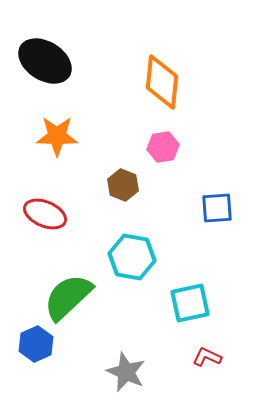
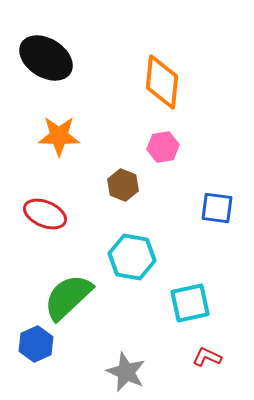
black ellipse: moved 1 px right, 3 px up
orange star: moved 2 px right
blue square: rotated 12 degrees clockwise
